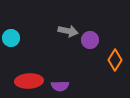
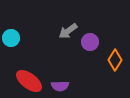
gray arrow: rotated 132 degrees clockwise
purple circle: moved 2 px down
red ellipse: rotated 40 degrees clockwise
